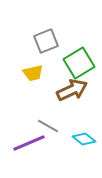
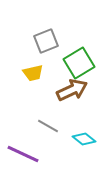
purple line: moved 6 px left, 11 px down; rotated 48 degrees clockwise
